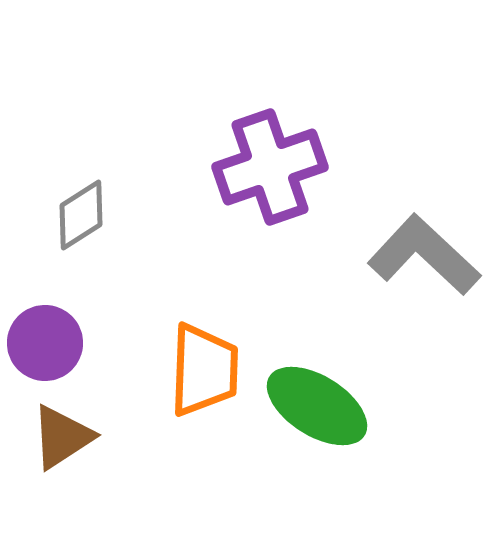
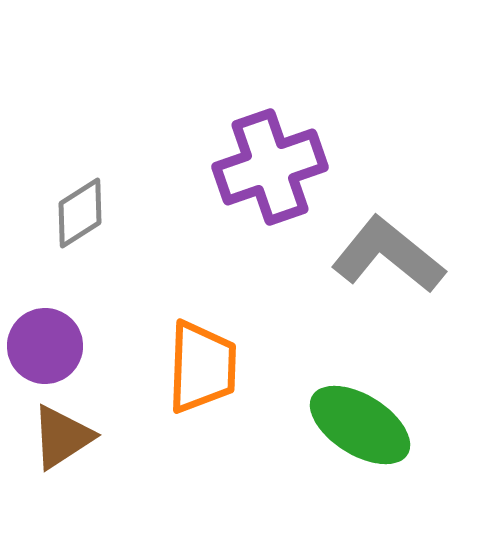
gray diamond: moved 1 px left, 2 px up
gray L-shape: moved 36 px left; rotated 4 degrees counterclockwise
purple circle: moved 3 px down
orange trapezoid: moved 2 px left, 3 px up
green ellipse: moved 43 px right, 19 px down
